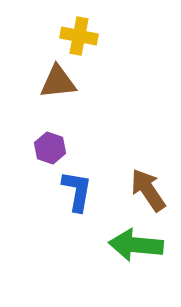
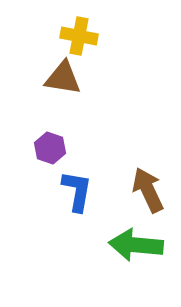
brown triangle: moved 5 px right, 4 px up; rotated 15 degrees clockwise
brown arrow: rotated 9 degrees clockwise
